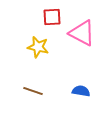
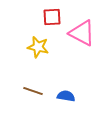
blue semicircle: moved 15 px left, 5 px down
